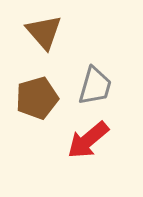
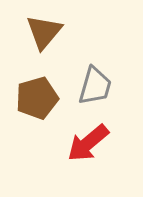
brown triangle: rotated 21 degrees clockwise
red arrow: moved 3 px down
